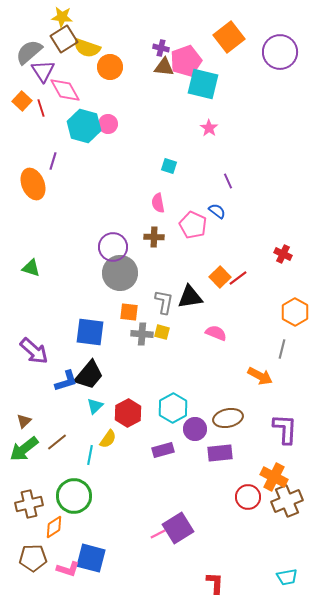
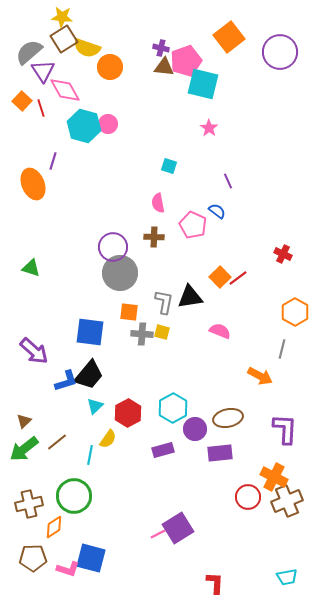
pink semicircle at (216, 333): moved 4 px right, 2 px up
